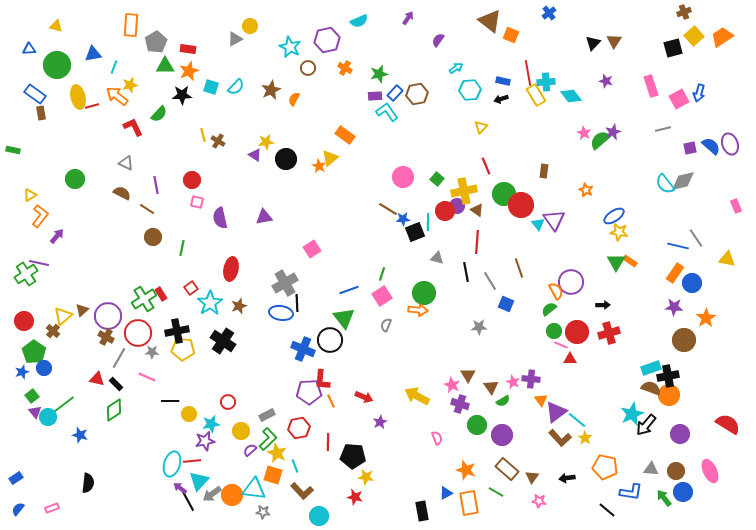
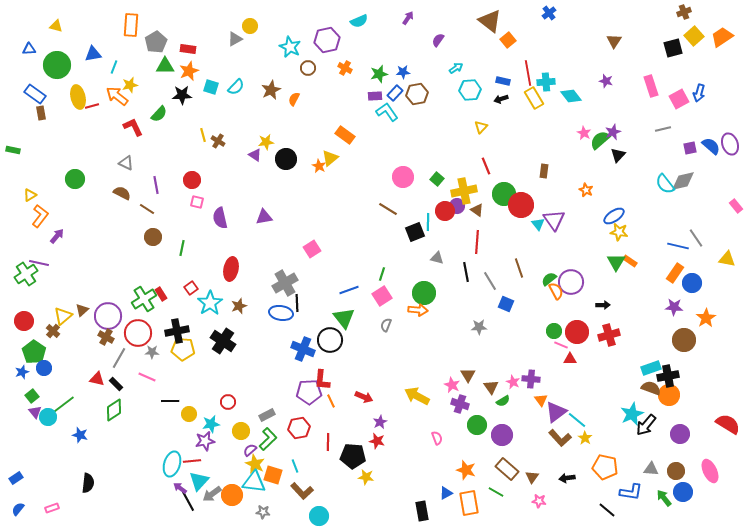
orange square at (511, 35): moved 3 px left, 5 px down; rotated 28 degrees clockwise
black triangle at (593, 43): moved 25 px right, 112 px down
yellow rectangle at (536, 95): moved 2 px left, 3 px down
pink rectangle at (736, 206): rotated 16 degrees counterclockwise
blue star at (403, 219): moved 147 px up
green semicircle at (549, 309): moved 30 px up
red cross at (609, 333): moved 2 px down
yellow star at (277, 453): moved 22 px left, 11 px down
cyan triangle at (254, 489): moved 7 px up
red star at (355, 497): moved 22 px right, 56 px up
